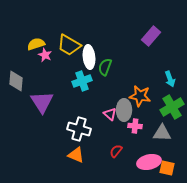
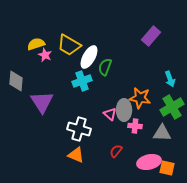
white ellipse: rotated 35 degrees clockwise
orange star: moved 2 px down
